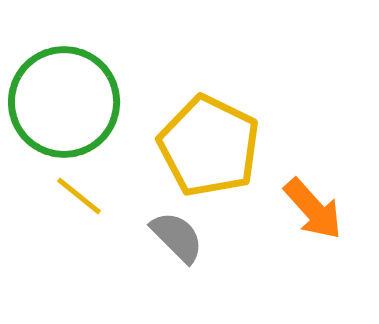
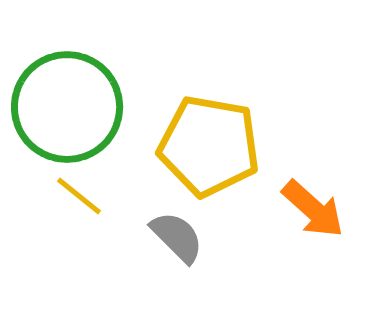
green circle: moved 3 px right, 5 px down
yellow pentagon: rotated 16 degrees counterclockwise
orange arrow: rotated 6 degrees counterclockwise
